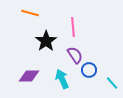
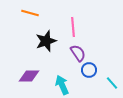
black star: rotated 15 degrees clockwise
purple semicircle: moved 3 px right, 2 px up
cyan arrow: moved 6 px down
